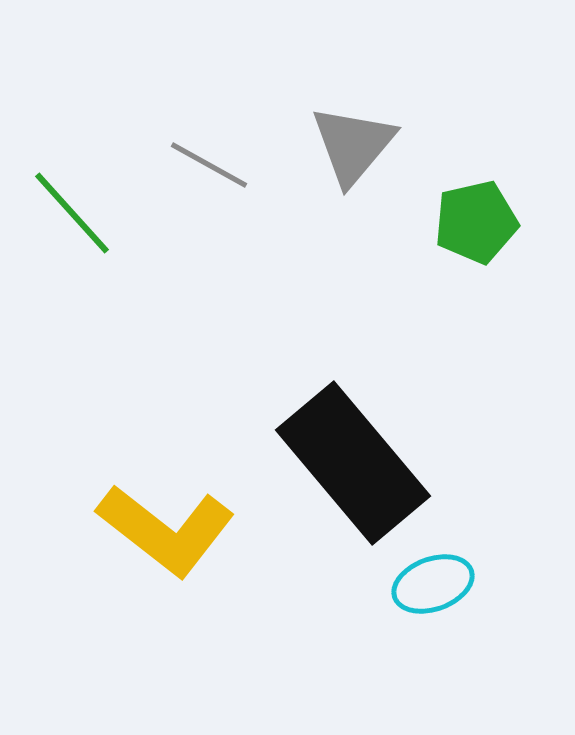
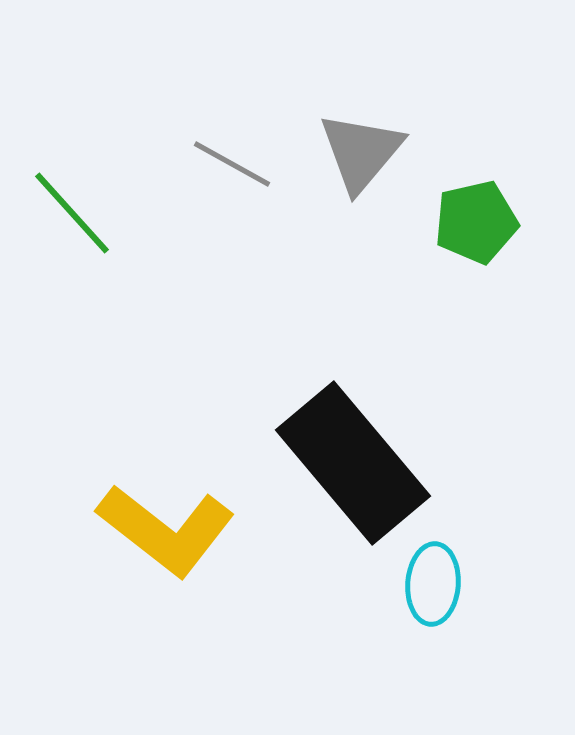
gray triangle: moved 8 px right, 7 px down
gray line: moved 23 px right, 1 px up
cyan ellipse: rotated 66 degrees counterclockwise
